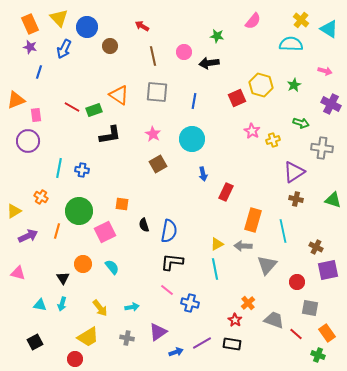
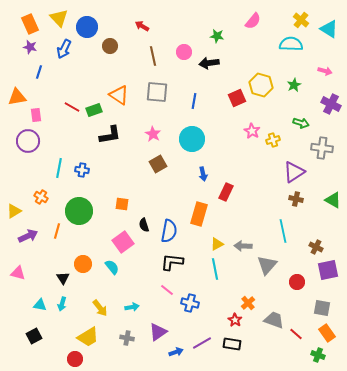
orange triangle at (16, 100): moved 1 px right, 3 px up; rotated 12 degrees clockwise
green triangle at (333, 200): rotated 12 degrees clockwise
orange rectangle at (253, 220): moved 54 px left, 6 px up
pink square at (105, 232): moved 18 px right, 10 px down; rotated 10 degrees counterclockwise
gray square at (310, 308): moved 12 px right
black square at (35, 342): moved 1 px left, 6 px up
